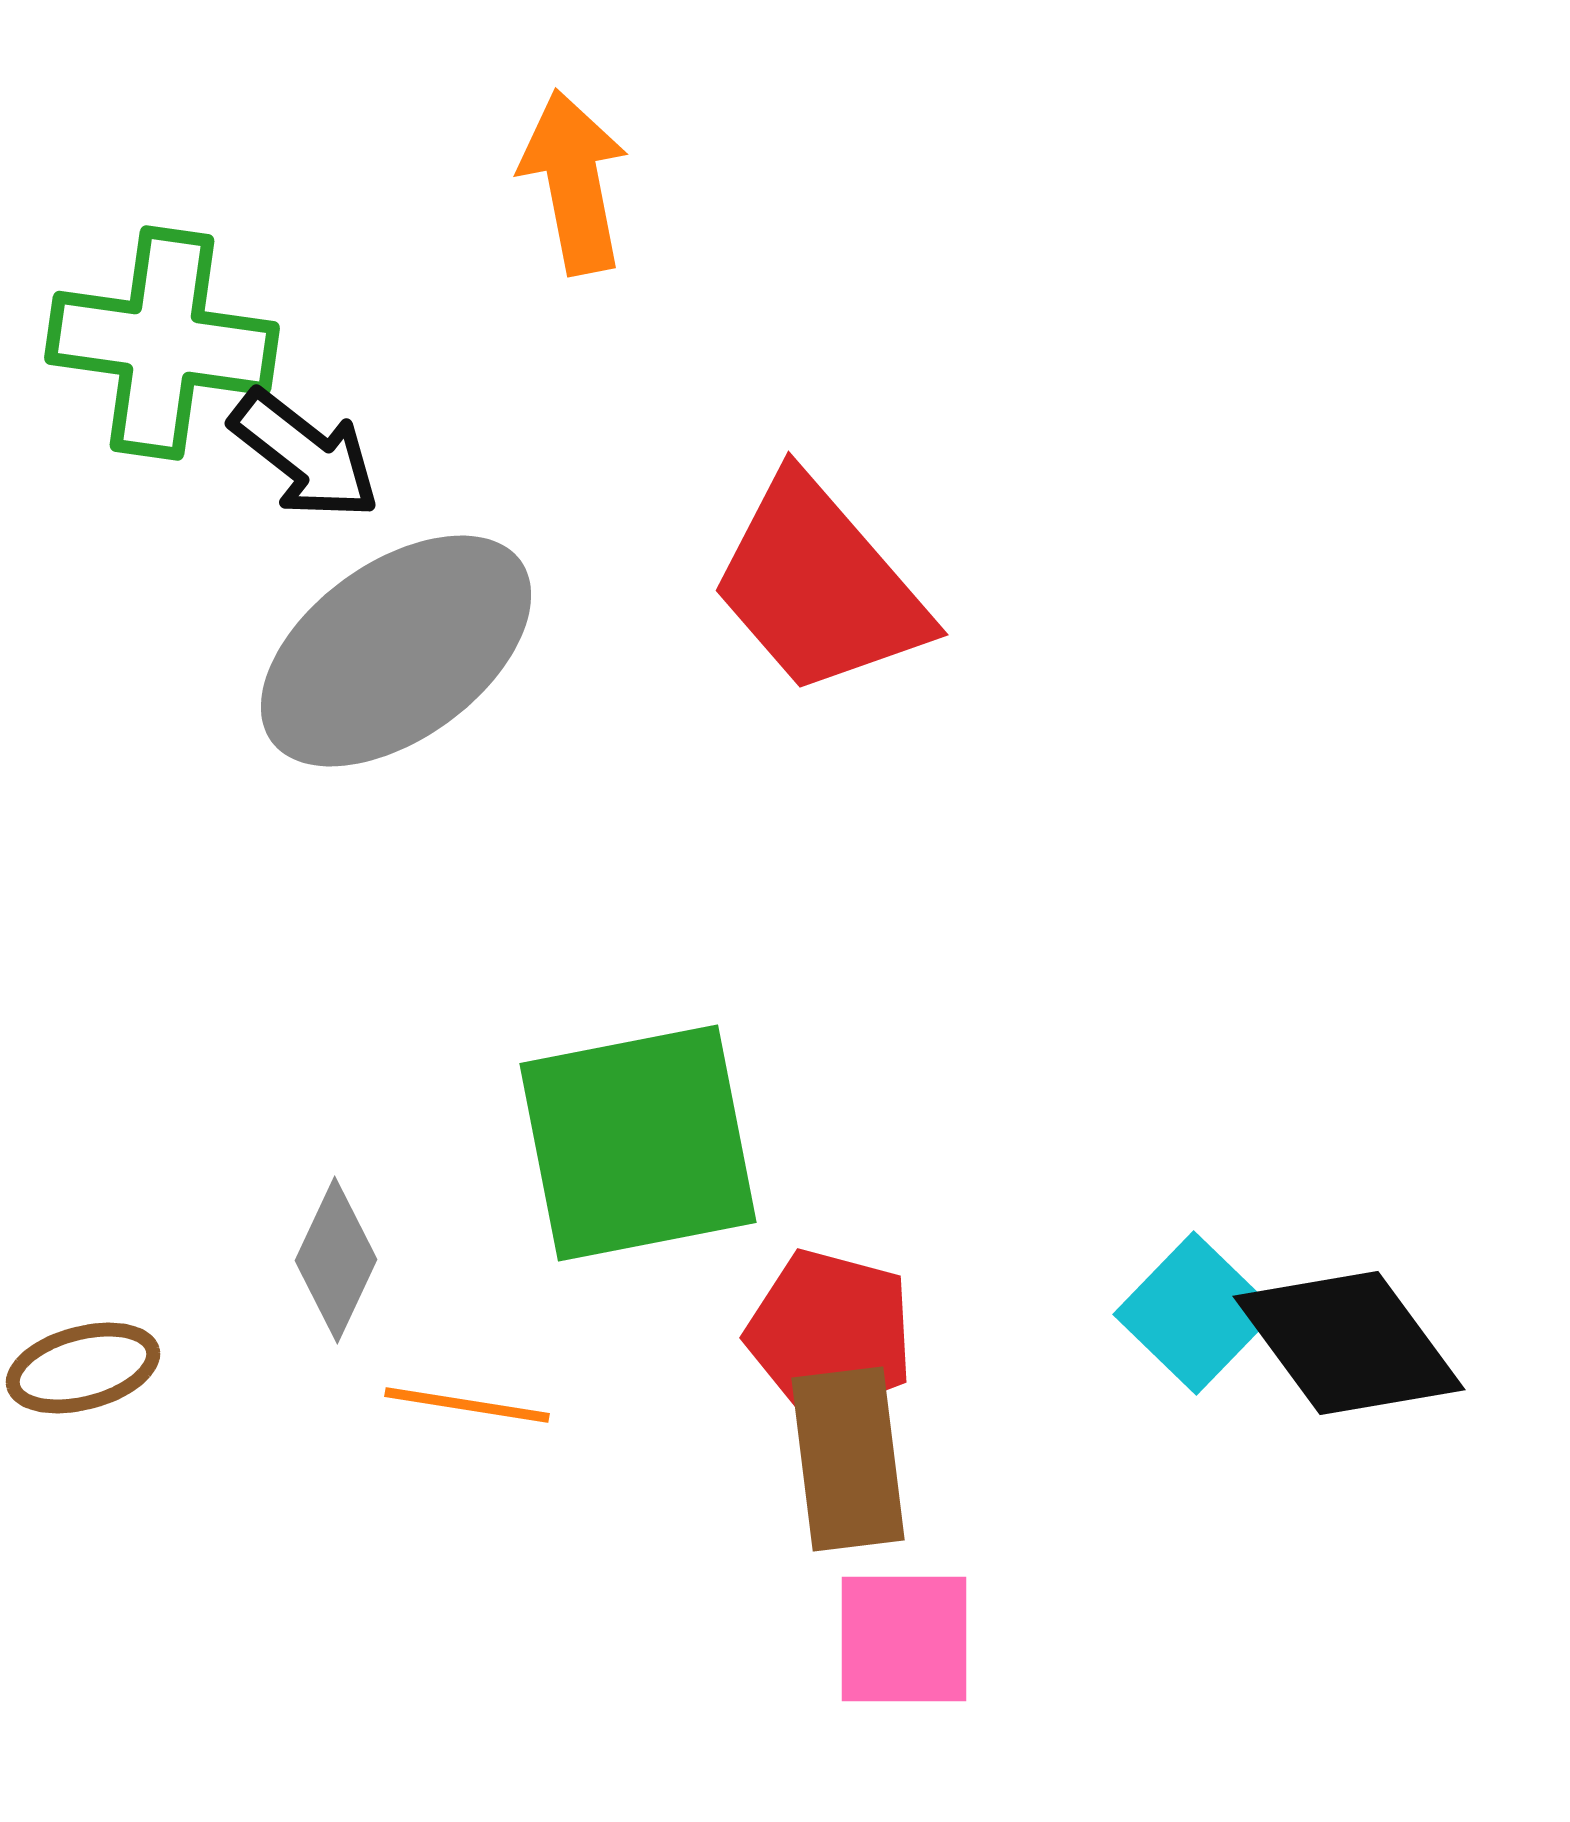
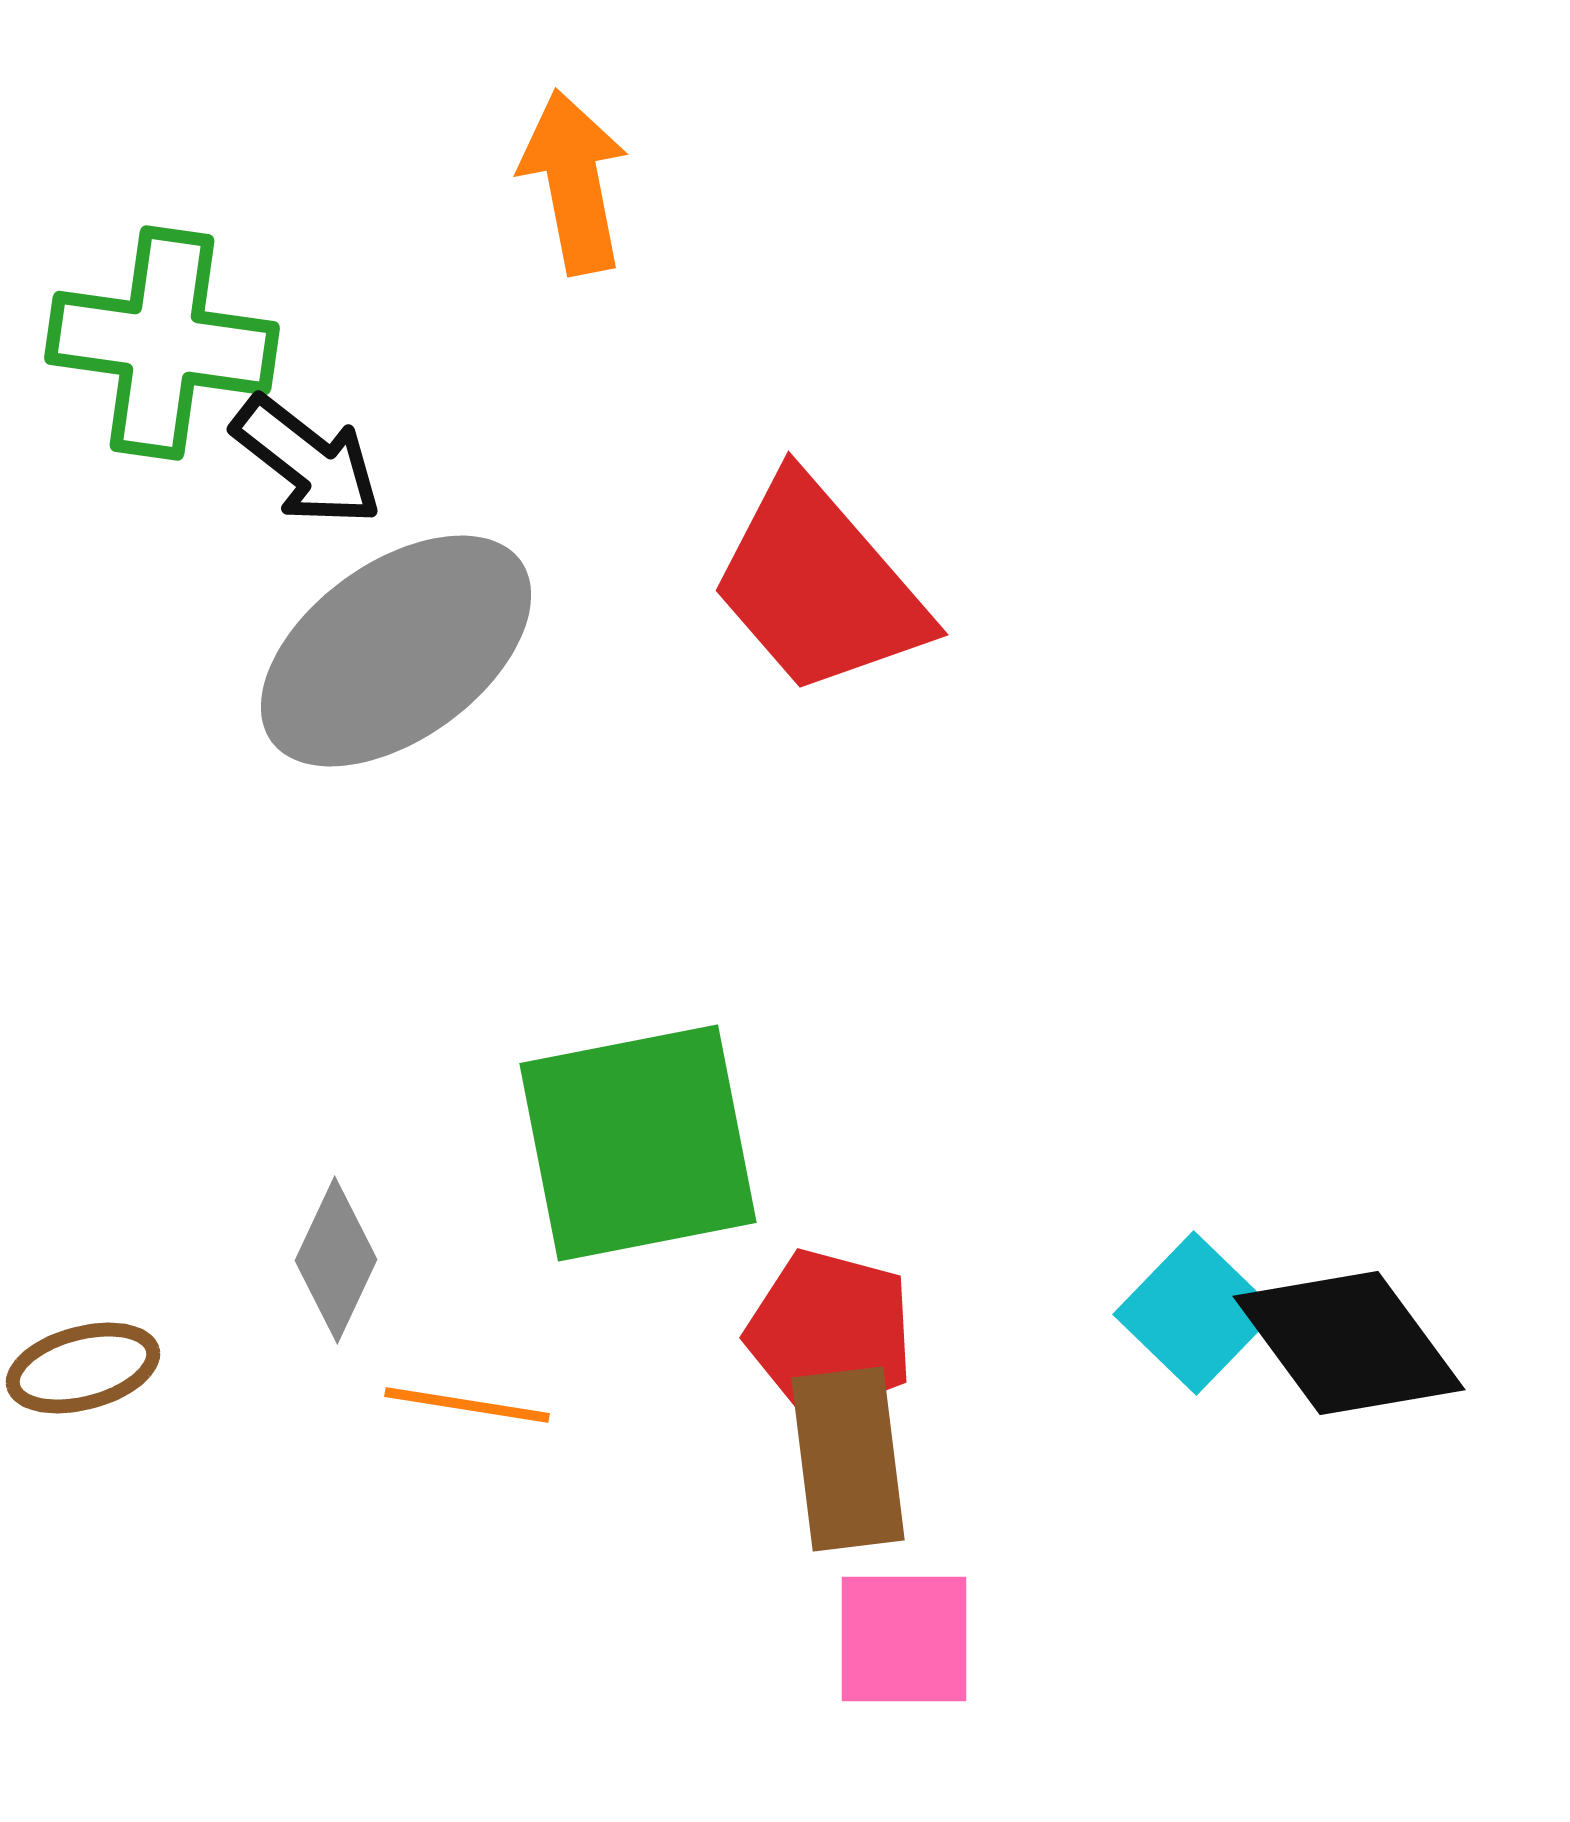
black arrow: moved 2 px right, 6 px down
